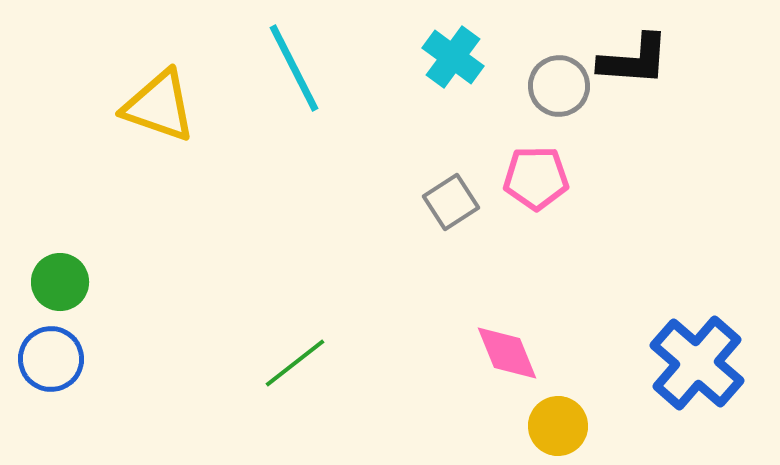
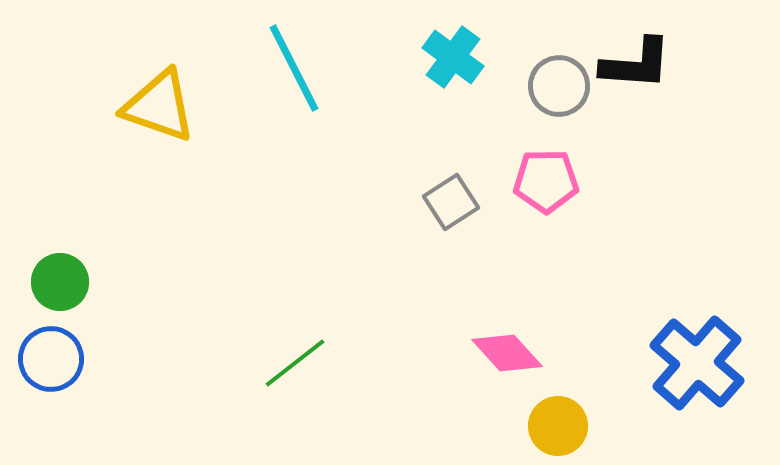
black L-shape: moved 2 px right, 4 px down
pink pentagon: moved 10 px right, 3 px down
pink diamond: rotated 20 degrees counterclockwise
